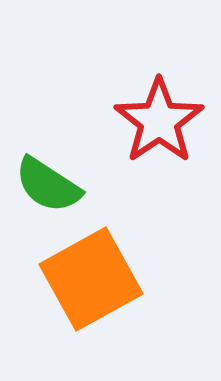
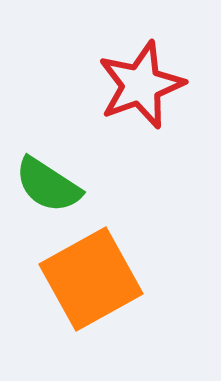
red star: moved 18 px left, 36 px up; rotated 14 degrees clockwise
